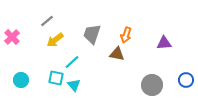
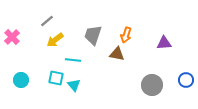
gray trapezoid: moved 1 px right, 1 px down
cyan line: moved 1 px right, 2 px up; rotated 49 degrees clockwise
